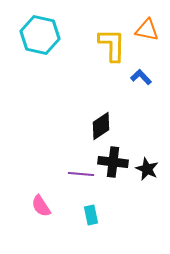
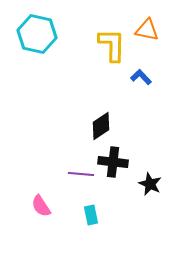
cyan hexagon: moved 3 px left, 1 px up
black star: moved 3 px right, 15 px down
